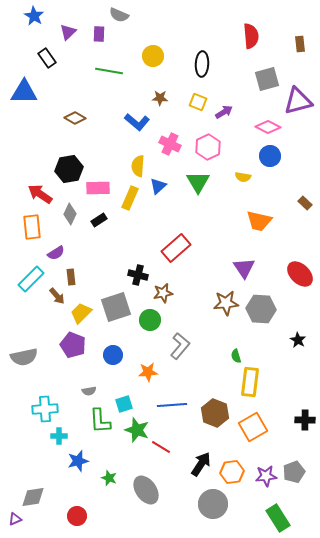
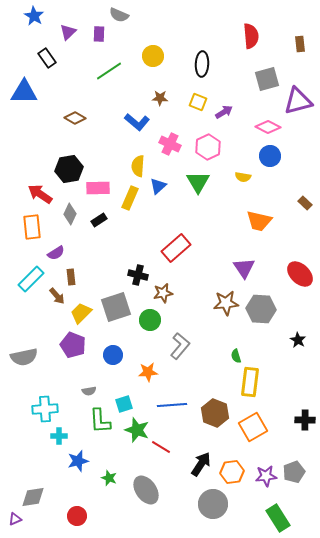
green line at (109, 71): rotated 44 degrees counterclockwise
